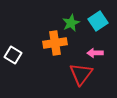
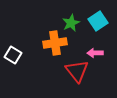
red triangle: moved 4 px left, 3 px up; rotated 15 degrees counterclockwise
